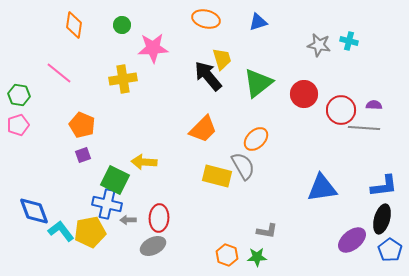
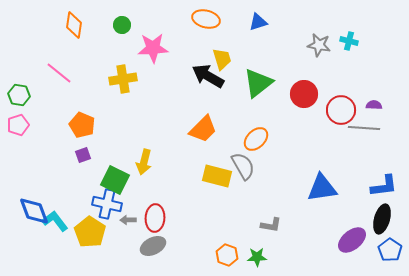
black arrow at (208, 76): rotated 20 degrees counterclockwise
yellow arrow at (144, 162): rotated 80 degrees counterclockwise
red ellipse at (159, 218): moved 4 px left
cyan L-shape at (61, 231): moved 6 px left, 10 px up
gray L-shape at (267, 231): moved 4 px right, 6 px up
yellow pentagon at (90, 232): rotated 28 degrees counterclockwise
